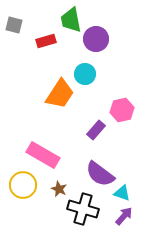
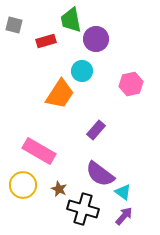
cyan circle: moved 3 px left, 3 px up
pink hexagon: moved 9 px right, 26 px up
pink rectangle: moved 4 px left, 4 px up
cyan triangle: moved 1 px right, 1 px up; rotated 18 degrees clockwise
